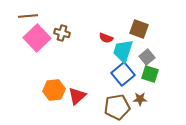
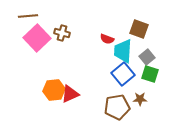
red semicircle: moved 1 px right, 1 px down
cyan trapezoid: rotated 15 degrees counterclockwise
red triangle: moved 7 px left, 2 px up; rotated 18 degrees clockwise
